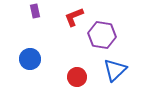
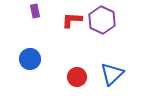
red L-shape: moved 2 px left, 3 px down; rotated 25 degrees clockwise
purple hexagon: moved 15 px up; rotated 16 degrees clockwise
blue triangle: moved 3 px left, 4 px down
